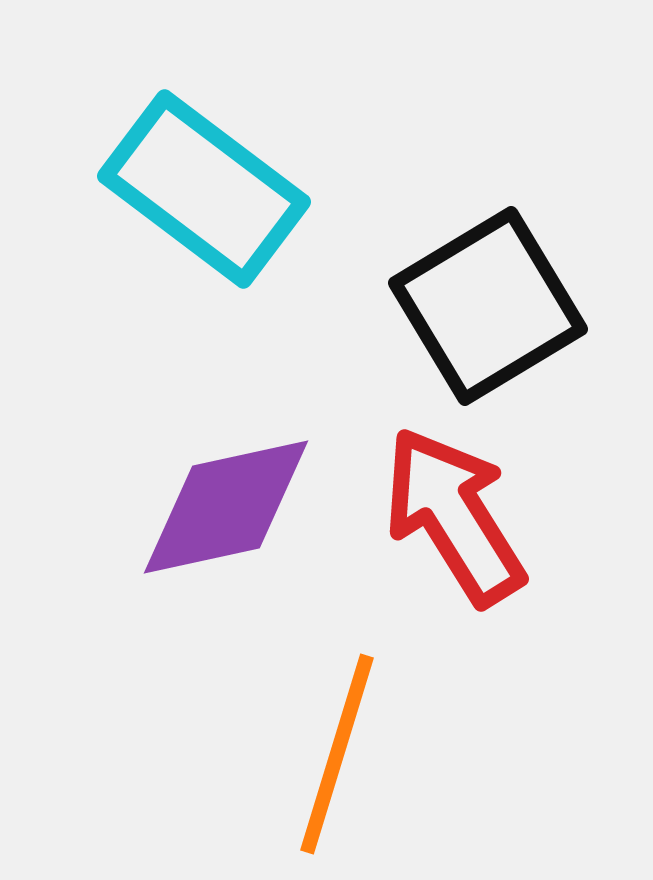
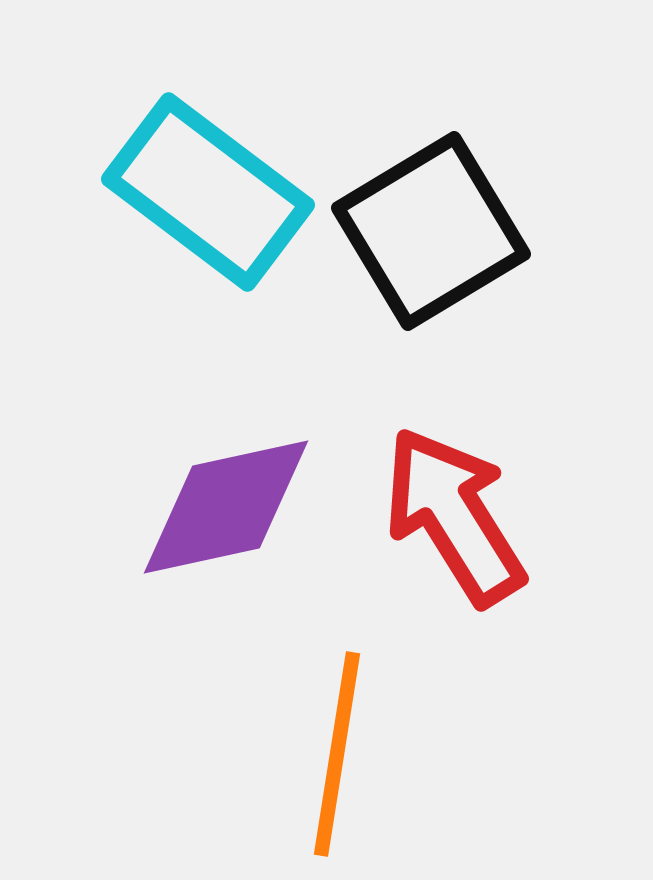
cyan rectangle: moved 4 px right, 3 px down
black square: moved 57 px left, 75 px up
orange line: rotated 8 degrees counterclockwise
